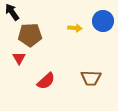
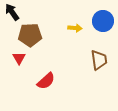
brown trapezoid: moved 8 px right, 18 px up; rotated 100 degrees counterclockwise
